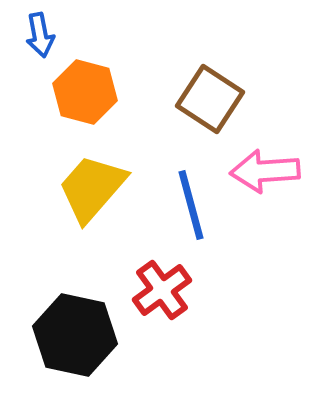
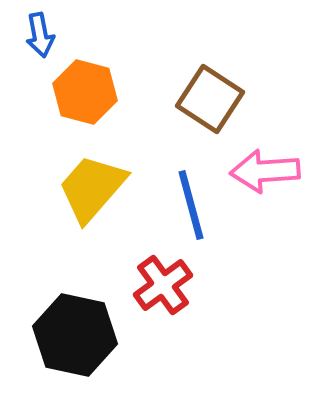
red cross: moved 1 px right, 5 px up
